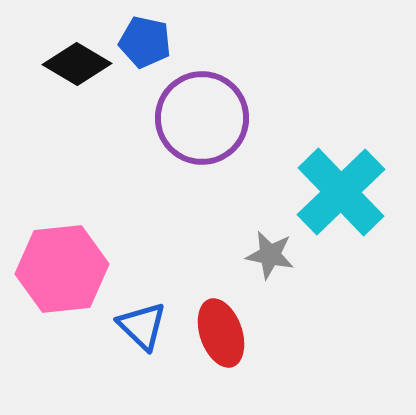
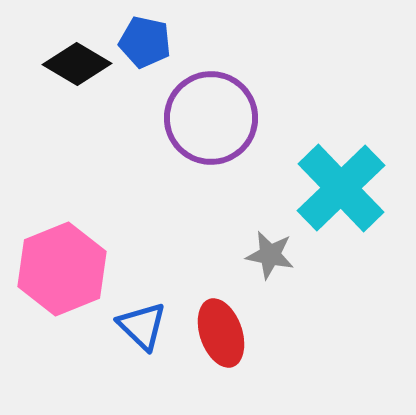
purple circle: moved 9 px right
cyan cross: moved 4 px up
pink hexagon: rotated 16 degrees counterclockwise
